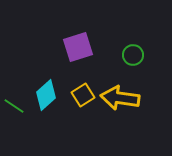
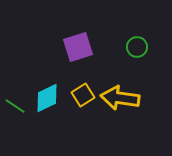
green circle: moved 4 px right, 8 px up
cyan diamond: moved 1 px right, 3 px down; rotated 16 degrees clockwise
green line: moved 1 px right
